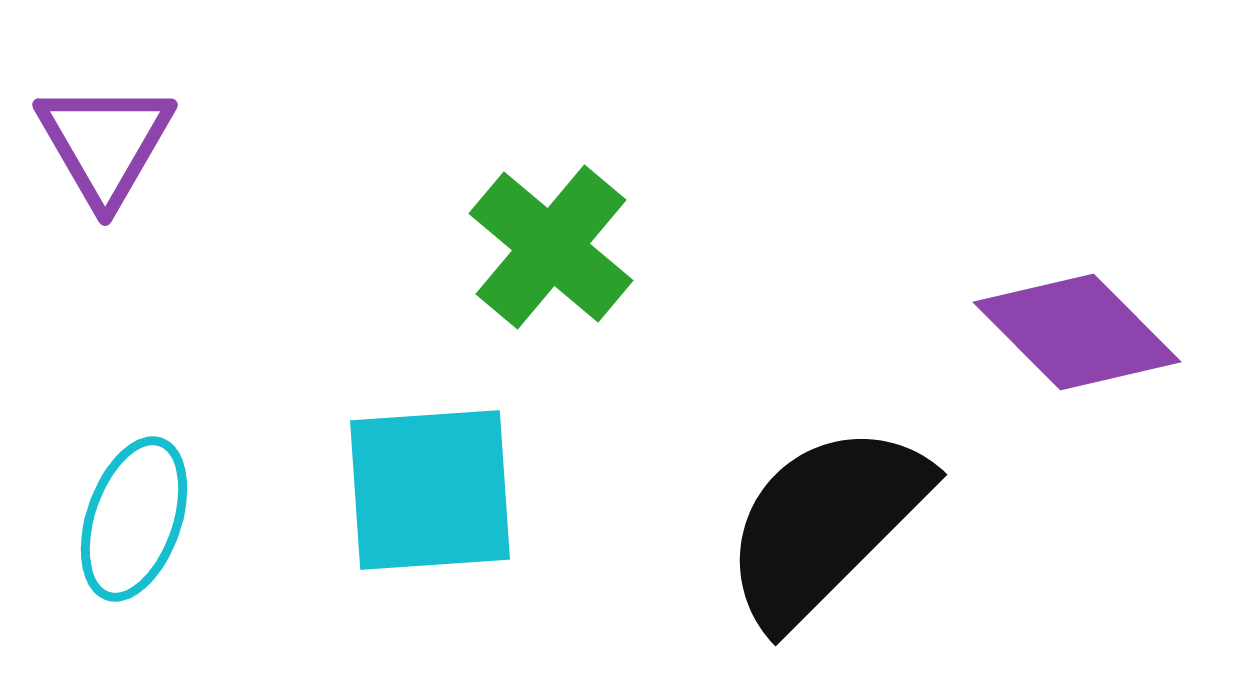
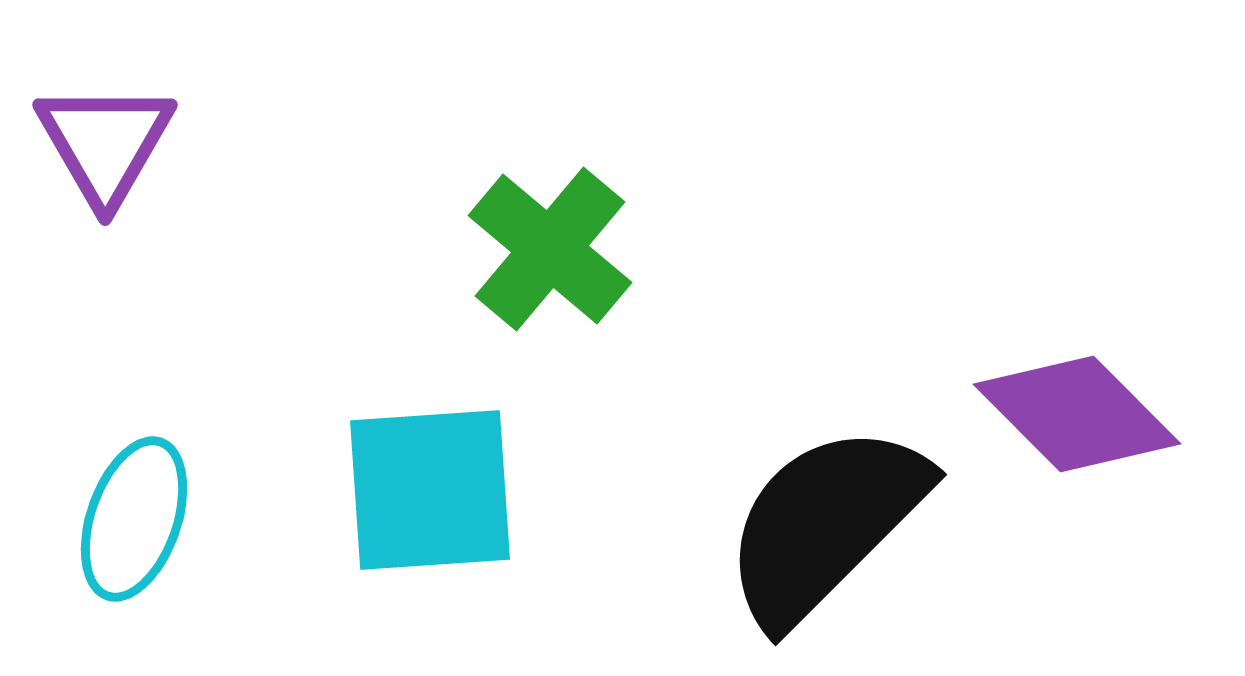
green cross: moved 1 px left, 2 px down
purple diamond: moved 82 px down
